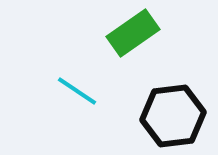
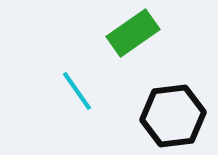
cyan line: rotated 21 degrees clockwise
